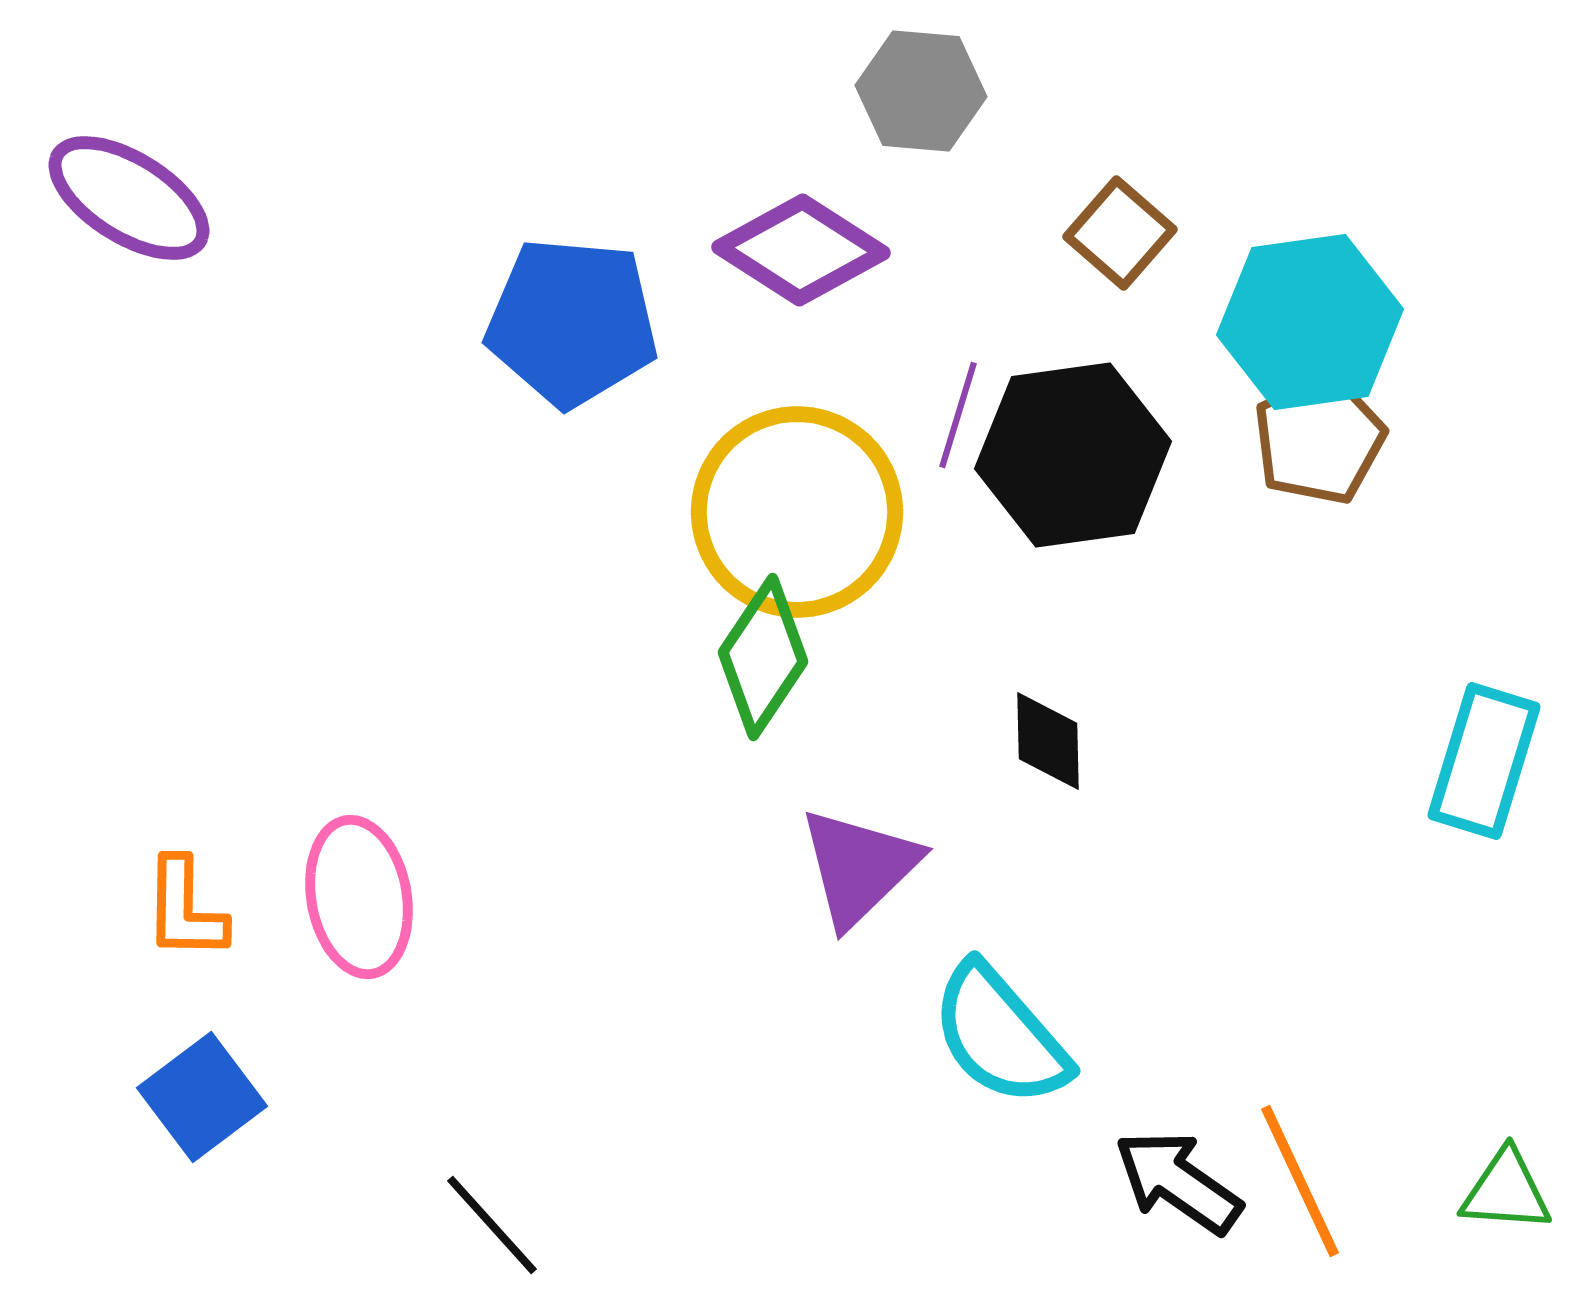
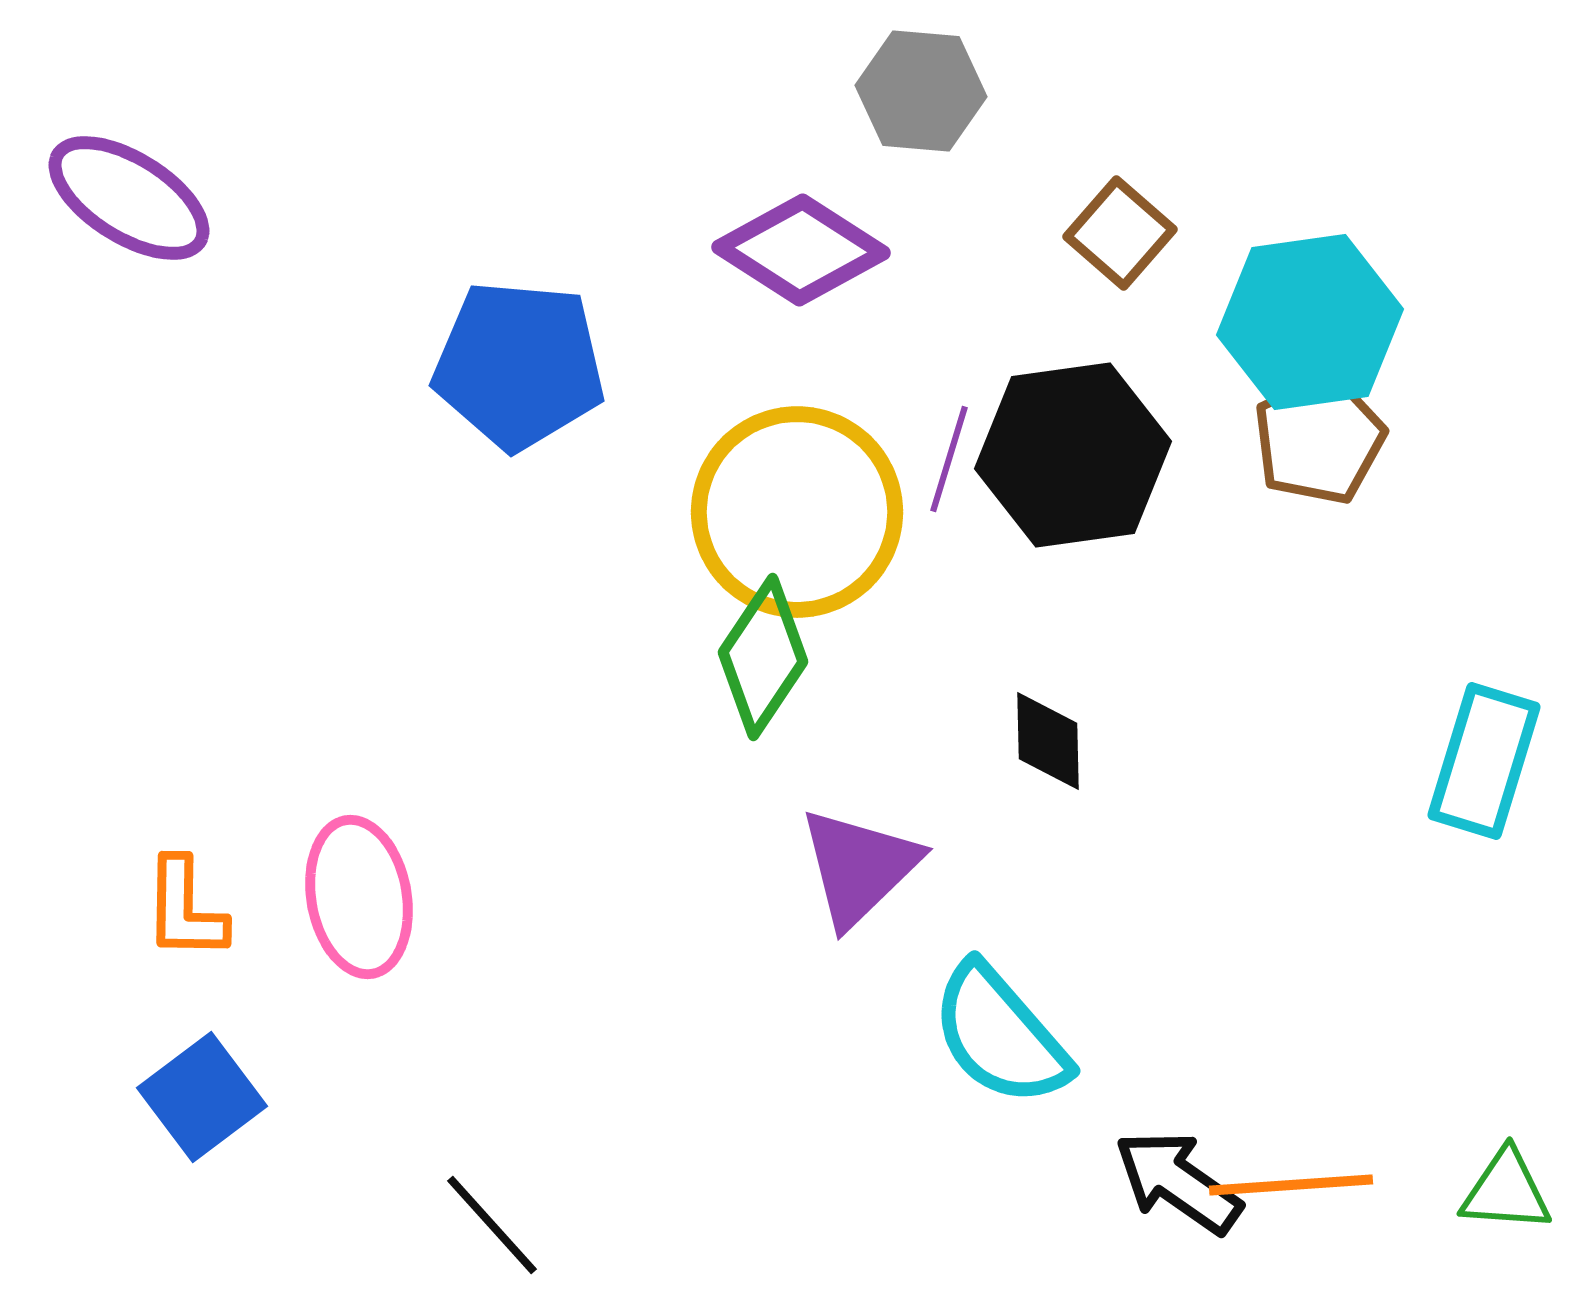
blue pentagon: moved 53 px left, 43 px down
purple line: moved 9 px left, 44 px down
orange line: moved 9 px left, 4 px down; rotated 69 degrees counterclockwise
